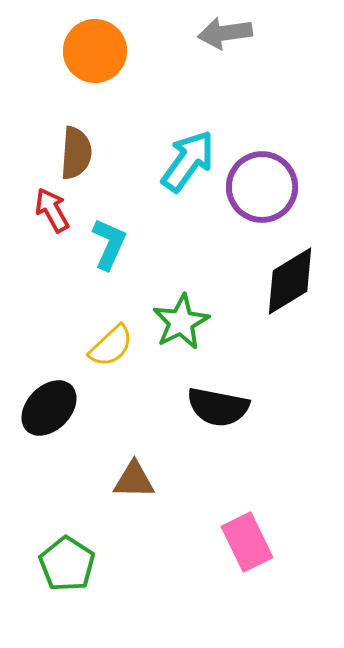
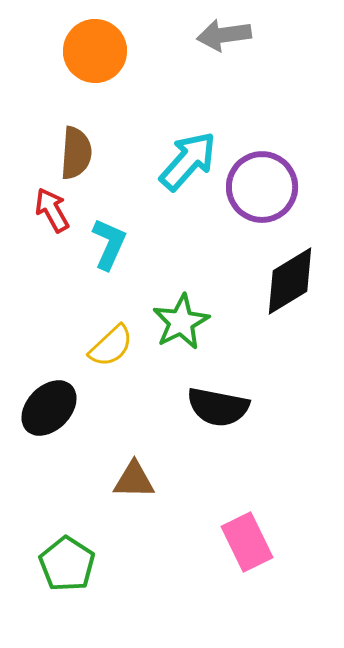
gray arrow: moved 1 px left, 2 px down
cyan arrow: rotated 6 degrees clockwise
